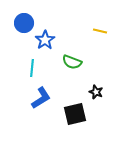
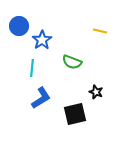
blue circle: moved 5 px left, 3 px down
blue star: moved 3 px left
